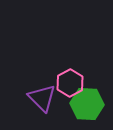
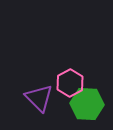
purple triangle: moved 3 px left
